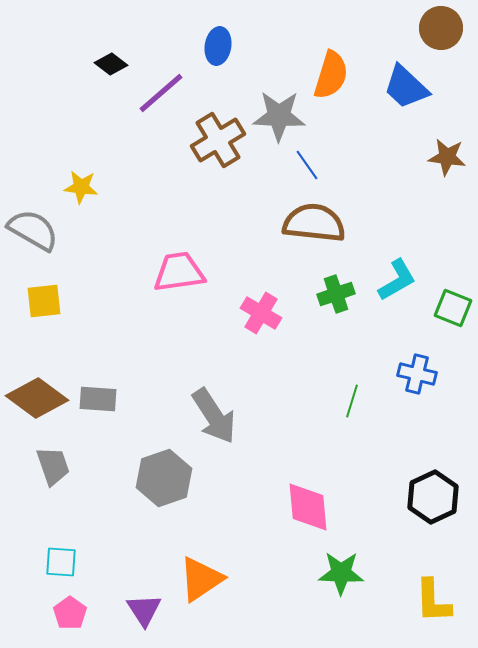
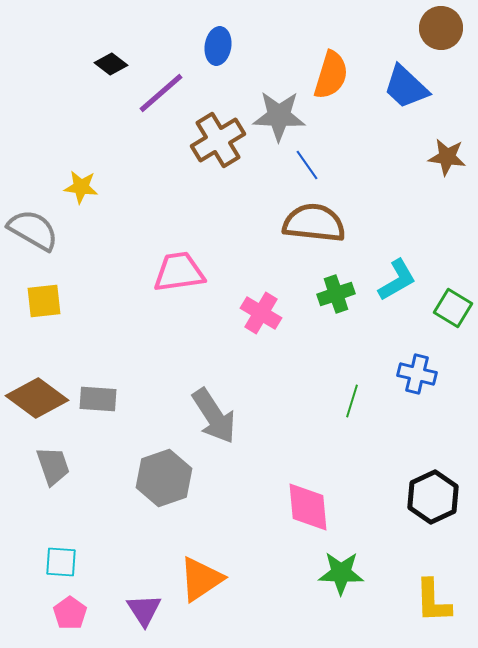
green square: rotated 9 degrees clockwise
